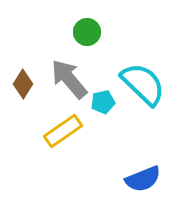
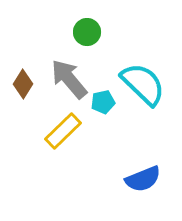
yellow rectangle: rotated 9 degrees counterclockwise
